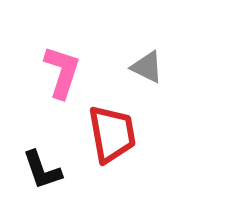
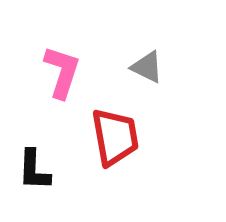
red trapezoid: moved 3 px right, 3 px down
black L-shape: moved 8 px left; rotated 21 degrees clockwise
